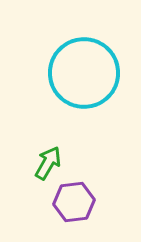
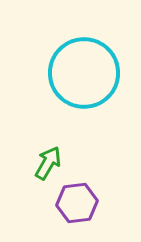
purple hexagon: moved 3 px right, 1 px down
